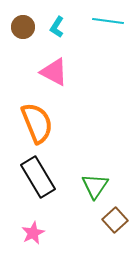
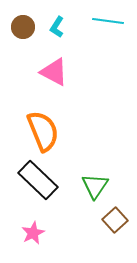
orange semicircle: moved 6 px right, 8 px down
black rectangle: moved 3 px down; rotated 15 degrees counterclockwise
